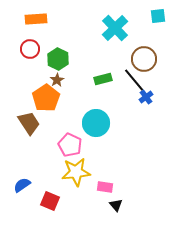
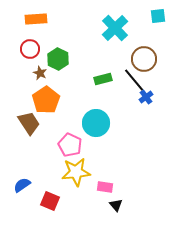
brown star: moved 17 px left, 7 px up; rotated 16 degrees counterclockwise
orange pentagon: moved 2 px down
